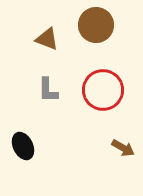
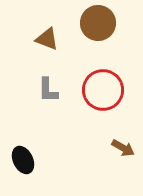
brown circle: moved 2 px right, 2 px up
black ellipse: moved 14 px down
